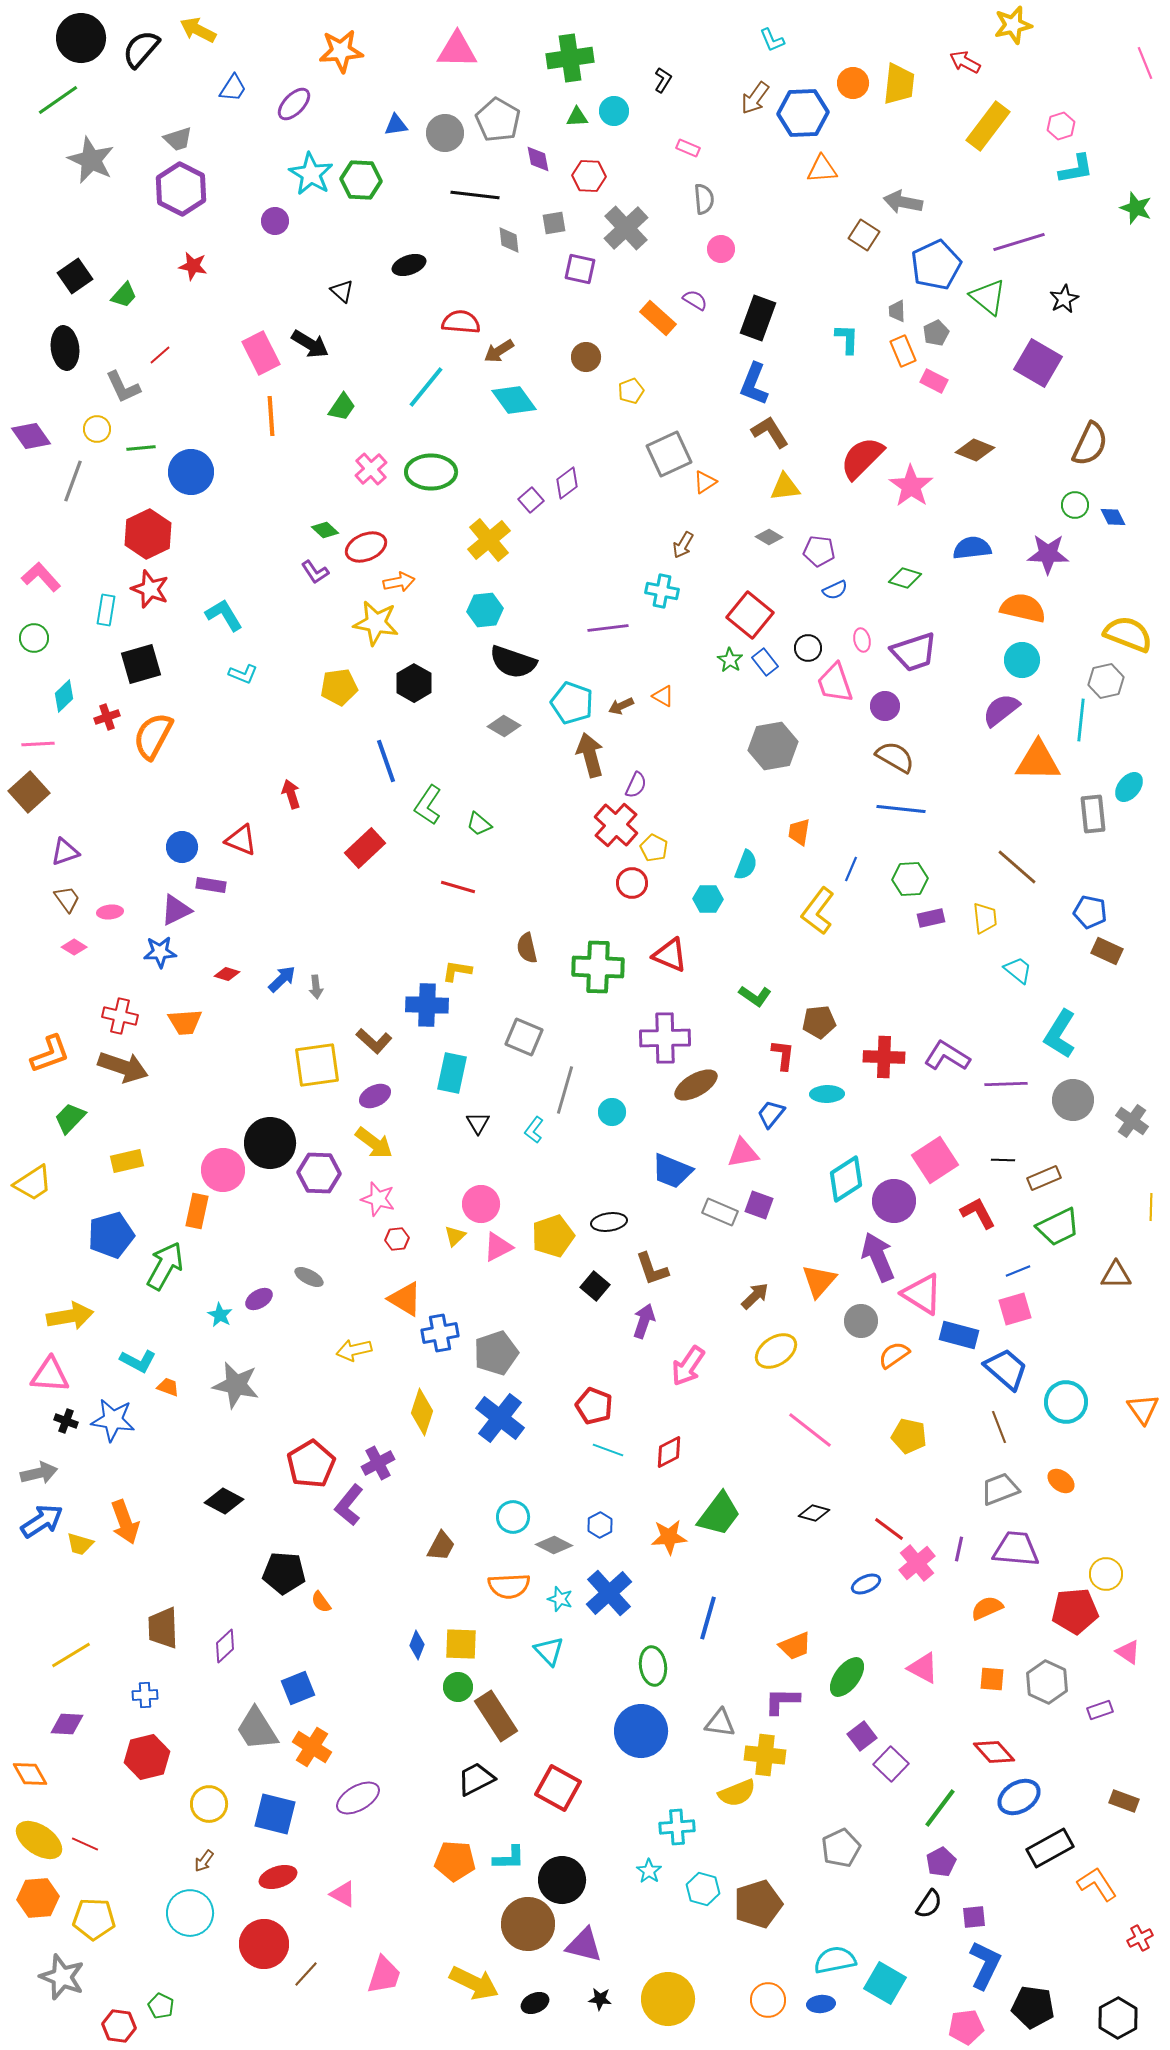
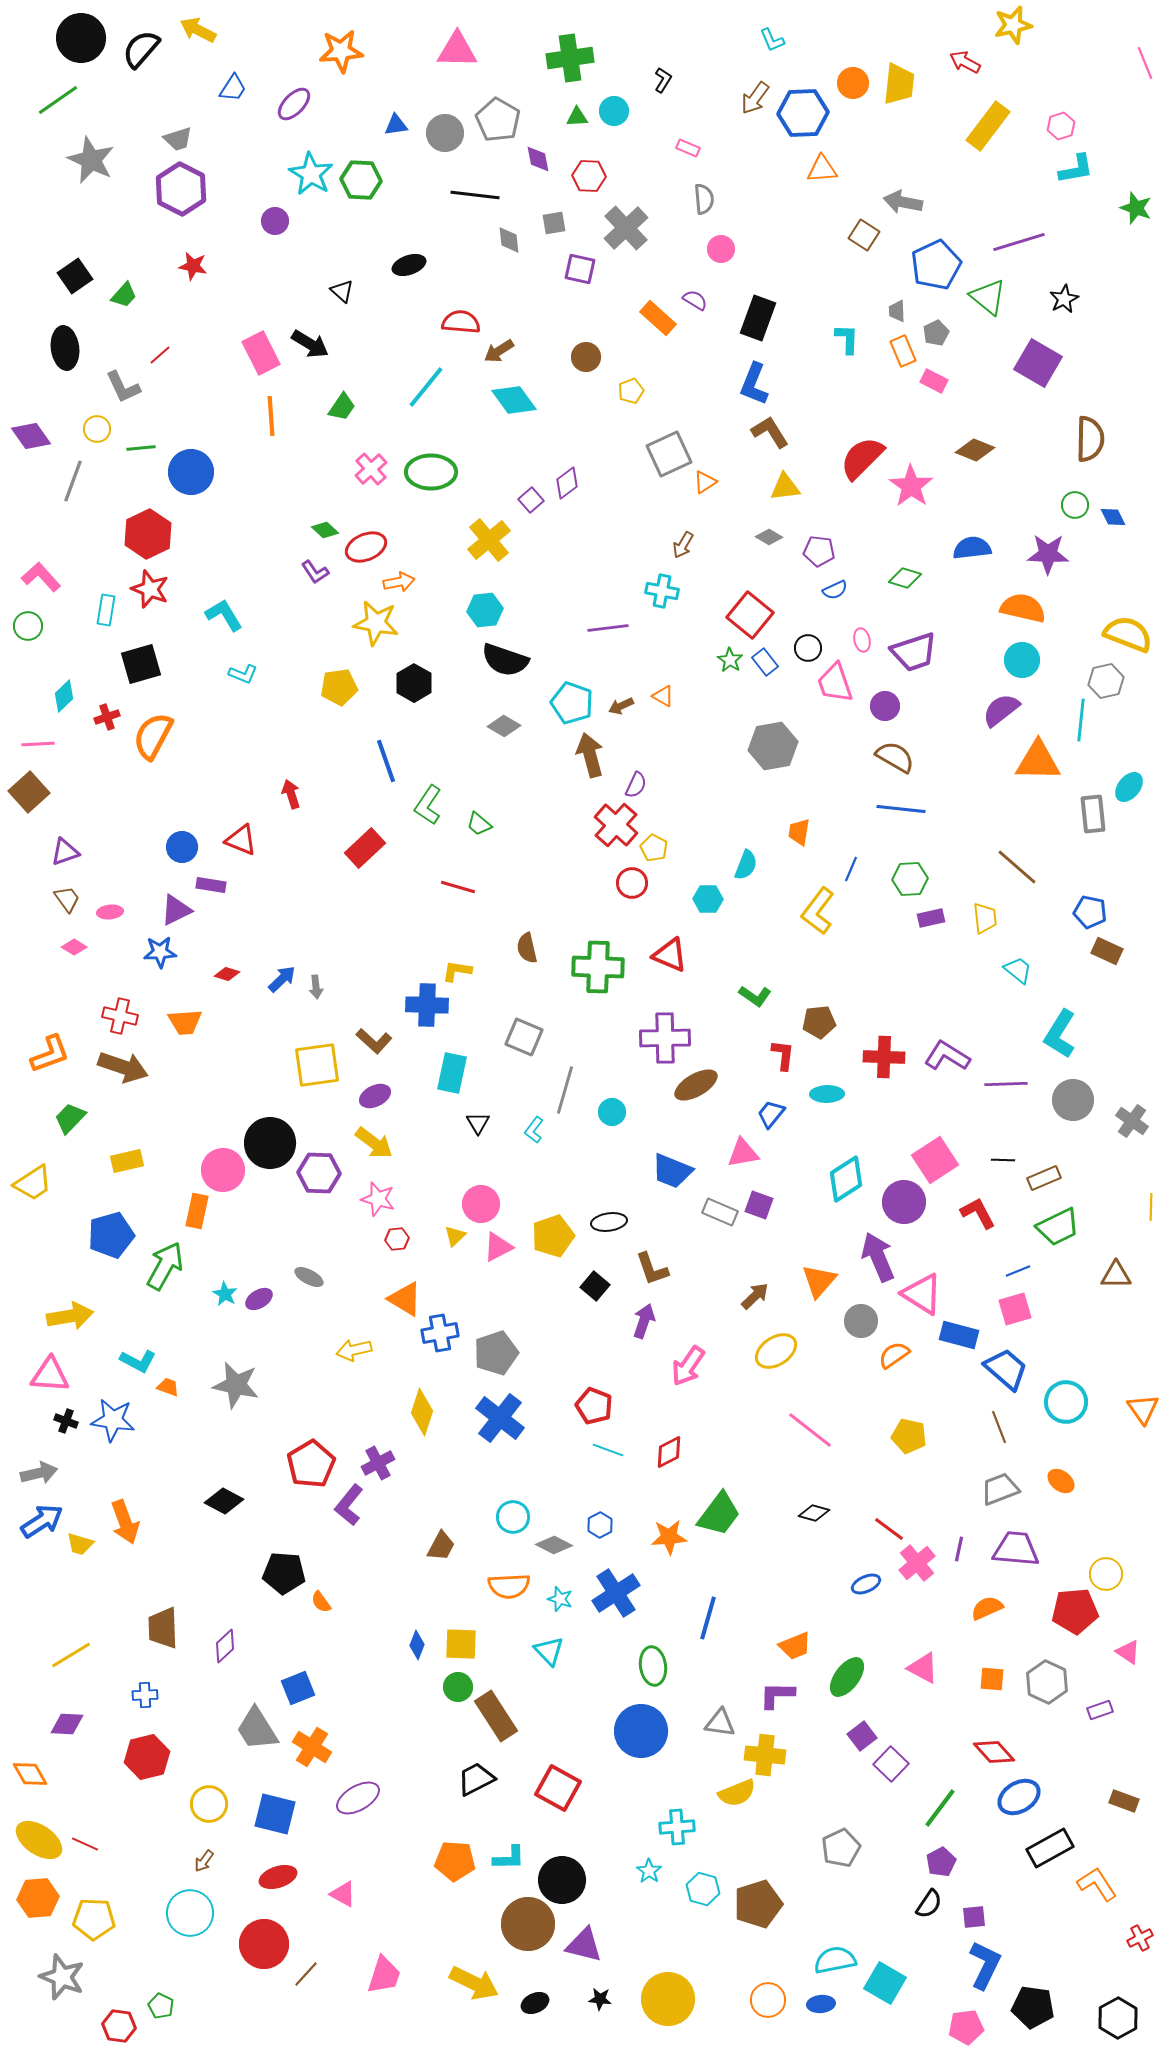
brown semicircle at (1090, 444): moved 5 px up; rotated 24 degrees counterclockwise
green circle at (34, 638): moved 6 px left, 12 px up
black semicircle at (513, 662): moved 8 px left, 2 px up
purple circle at (894, 1201): moved 10 px right, 1 px down
cyan star at (220, 1315): moved 5 px right, 21 px up
blue cross at (609, 1593): moved 7 px right; rotated 9 degrees clockwise
purple L-shape at (782, 1701): moved 5 px left, 6 px up
